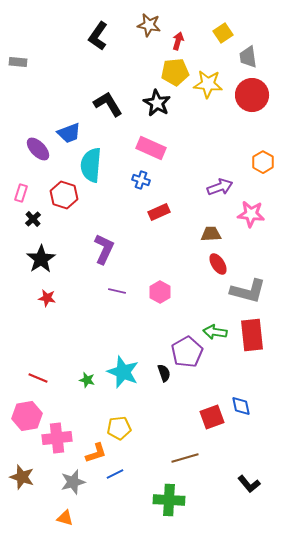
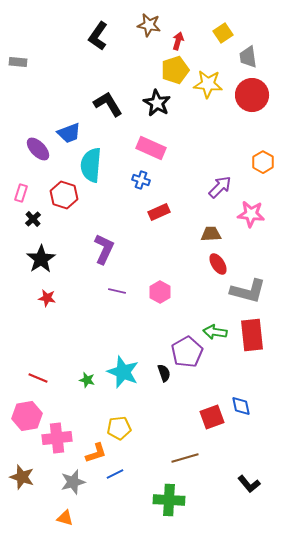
yellow pentagon at (175, 72): moved 2 px up; rotated 12 degrees counterclockwise
purple arrow at (220, 187): rotated 25 degrees counterclockwise
